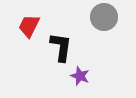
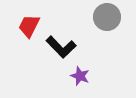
gray circle: moved 3 px right
black L-shape: rotated 128 degrees clockwise
